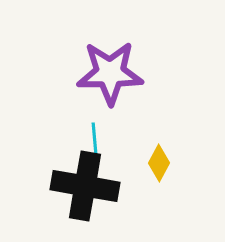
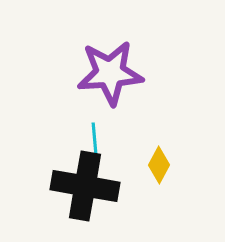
purple star: rotated 4 degrees counterclockwise
yellow diamond: moved 2 px down
